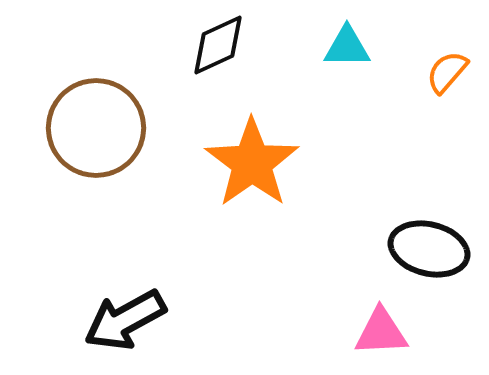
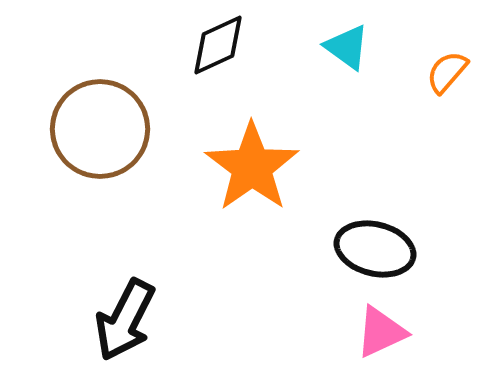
cyan triangle: rotated 36 degrees clockwise
brown circle: moved 4 px right, 1 px down
orange star: moved 4 px down
black ellipse: moved 54 px left
black arrow: rotated 34 degrees counterclockwise
pink triangle: rotated 22 degrees counterclockwise
